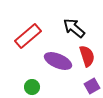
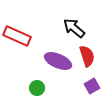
red rectangle: moved 11 px left; rotated 64 degrees clockwise
green circle: moved 5 px right, 1 px down
